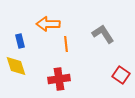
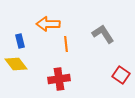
yellow diamond: moved 2 px up; rotated 20 degrees counterclockwise
